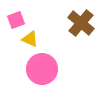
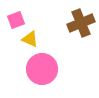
brown cross: rotated 28 degrees clockwise
